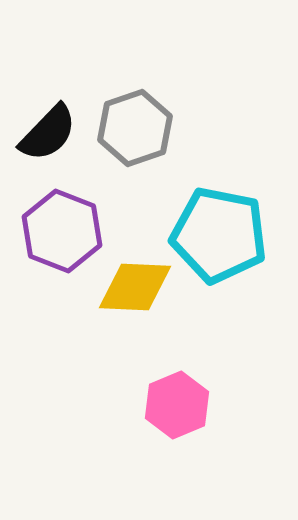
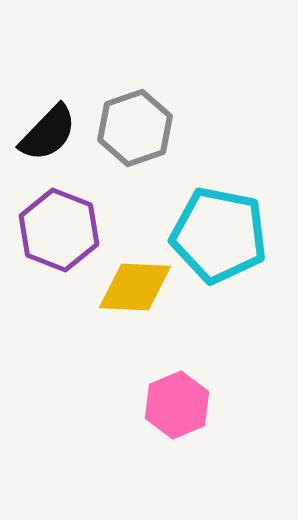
purple hexagon: moved 3 px left, 1 px up
